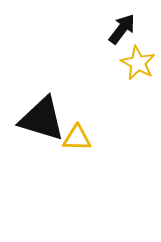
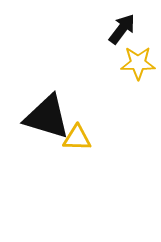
yellow star: rotated 28 degrees counterclockwise
black triangle: moved 5 px right, 2 px up
